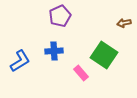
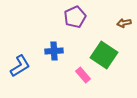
purple pentagon: moved 15 px right, 1 px down
blue L-shape: moved 5 px down
pink rectangle: moved 2 px right, 2 px down
